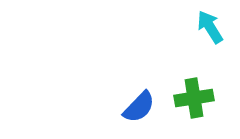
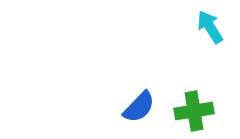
green cross: moved 13 px down
